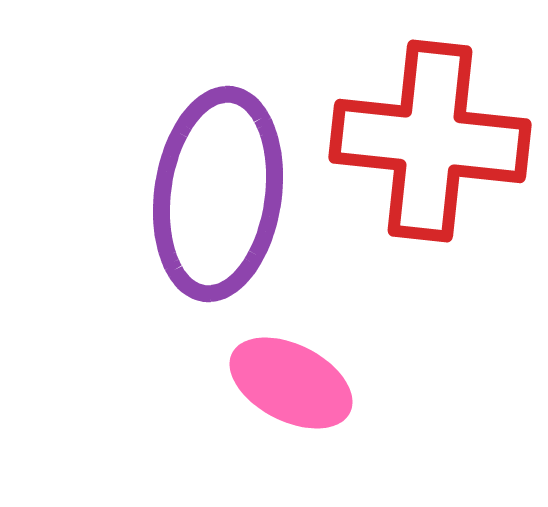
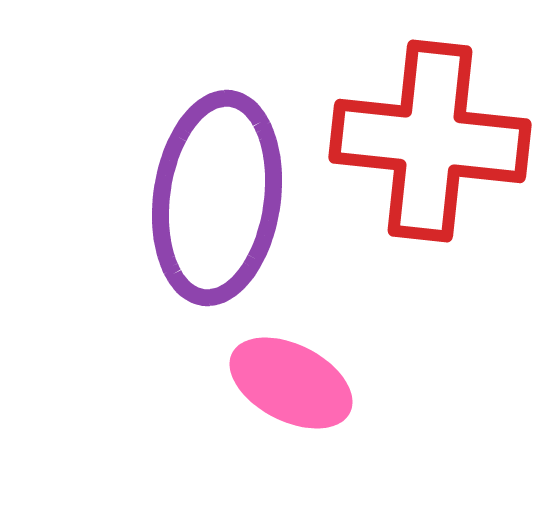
purple ellipse: moved 1 px left, 4 px down
